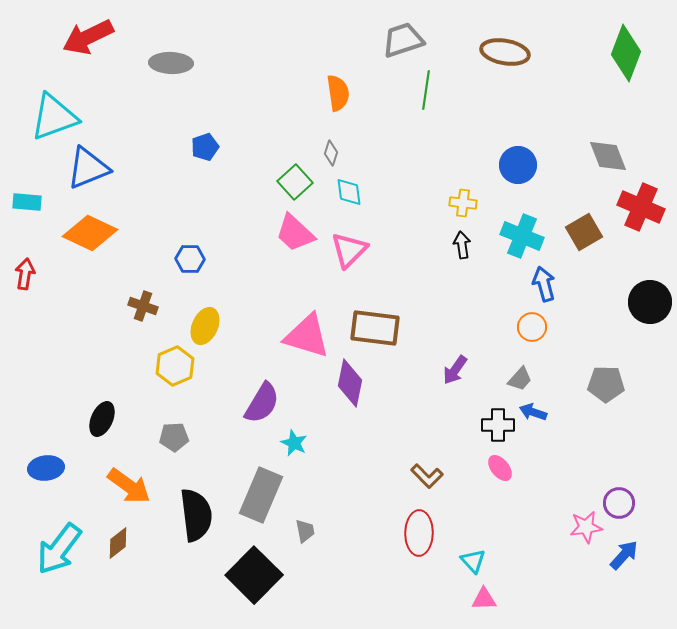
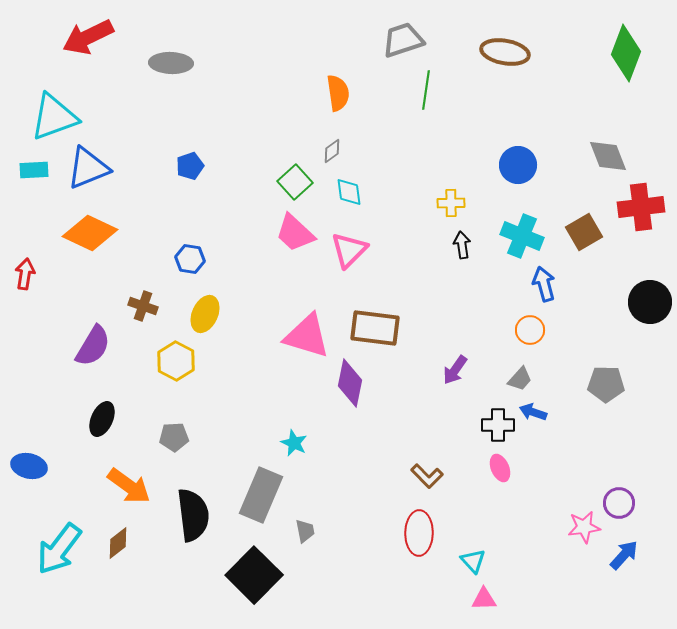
blue pentagon at (205, 147): moved 15 px left, 19 px down
gray diamond at (331, 153): moved 1 px right, 2 px up; rotated 35 degrees clockwise
cyan rectangle at (27, 202): moved 7 px right, 32 px up; rotated 8 degrees counterclockwise
yellow cross at (463, 203): moved 12 px left; rotated 8 degrees counterclockwise
red cross at (641, 207): rotated 30 degrees counterclockwise
blue hexagon at (190, 259): rotated 8 degrees clockwise
yellow ellipse at (205, 326): moved 12 px up
orange circle at (532, 327): moved 2 px left, 3 px down
yellow hexagon at (175, 366): moved 1 px right, 5 px up; rotated 9 degrees counterclockwise
purple semicircle at (262, 403): moved 169 px left, 57 px up
blue ellipse at (46, 468): moved 17 px left, 2 px up; rotated 20 degrees clockwise
pink ellipse at (500, 468): rotated 16 degrees clockwise
black semicircle at (196, 515): moved 3 px left
pink star at (586, 527): moved 2 px left
